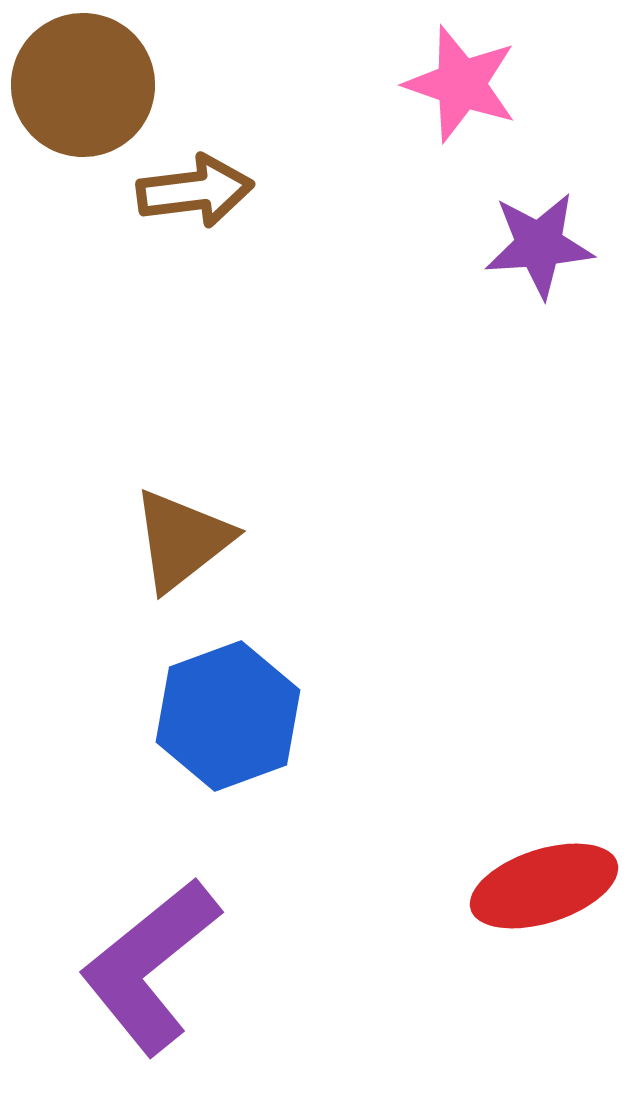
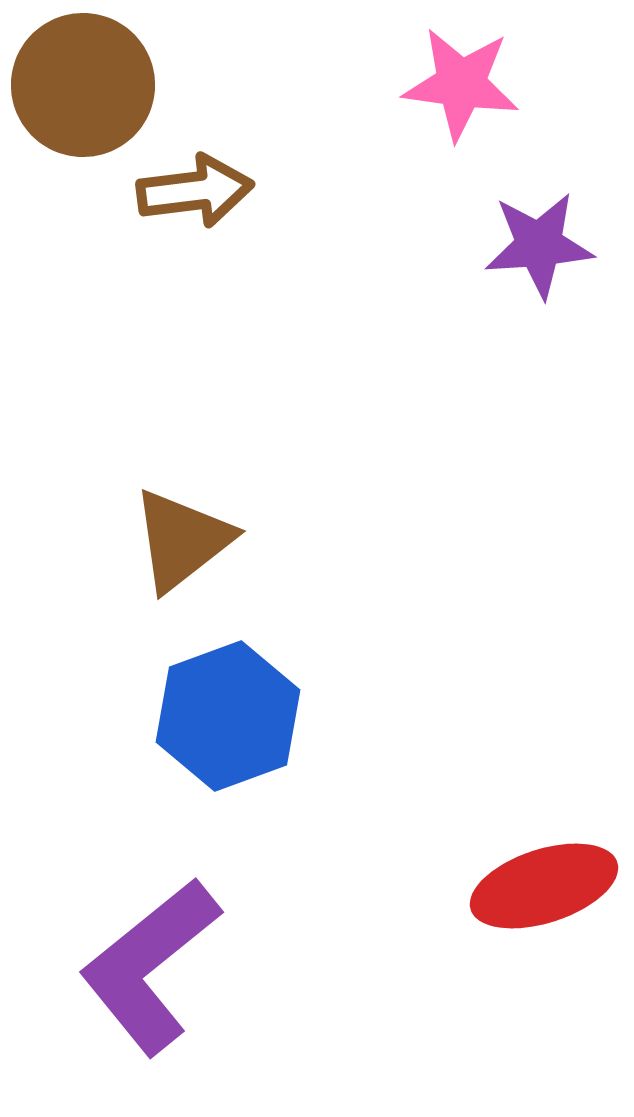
pink star: rotated 11 degrees counterclockwise
